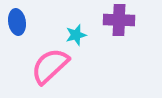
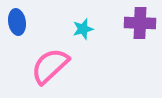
purple cross: moved 21 px right, 3 px down
cyan star: moved 7 px right, 6 px up
